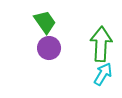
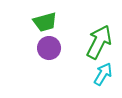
green trapezoid: rotated 110 degrees clockwise
green arrow: moved 2 px left, 2 px up; rotated 24 degrees clockwise
